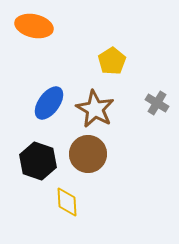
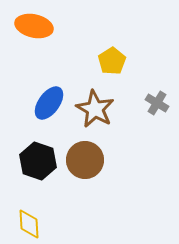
brown circle: moved 3 px left, 6 px down
yellow diamond: moved 38 px left, 22 px down
